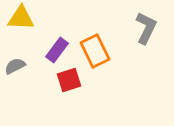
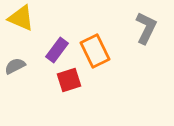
yellow triangle: rotated 20 degrees clockwise
